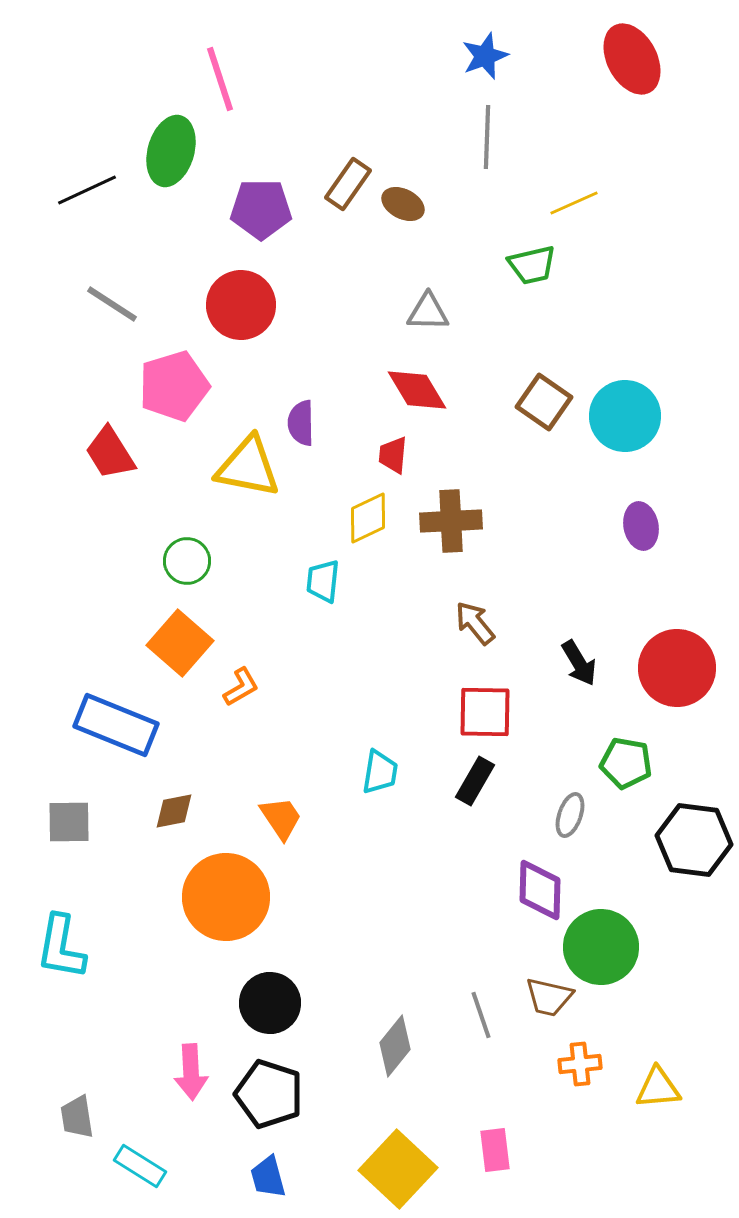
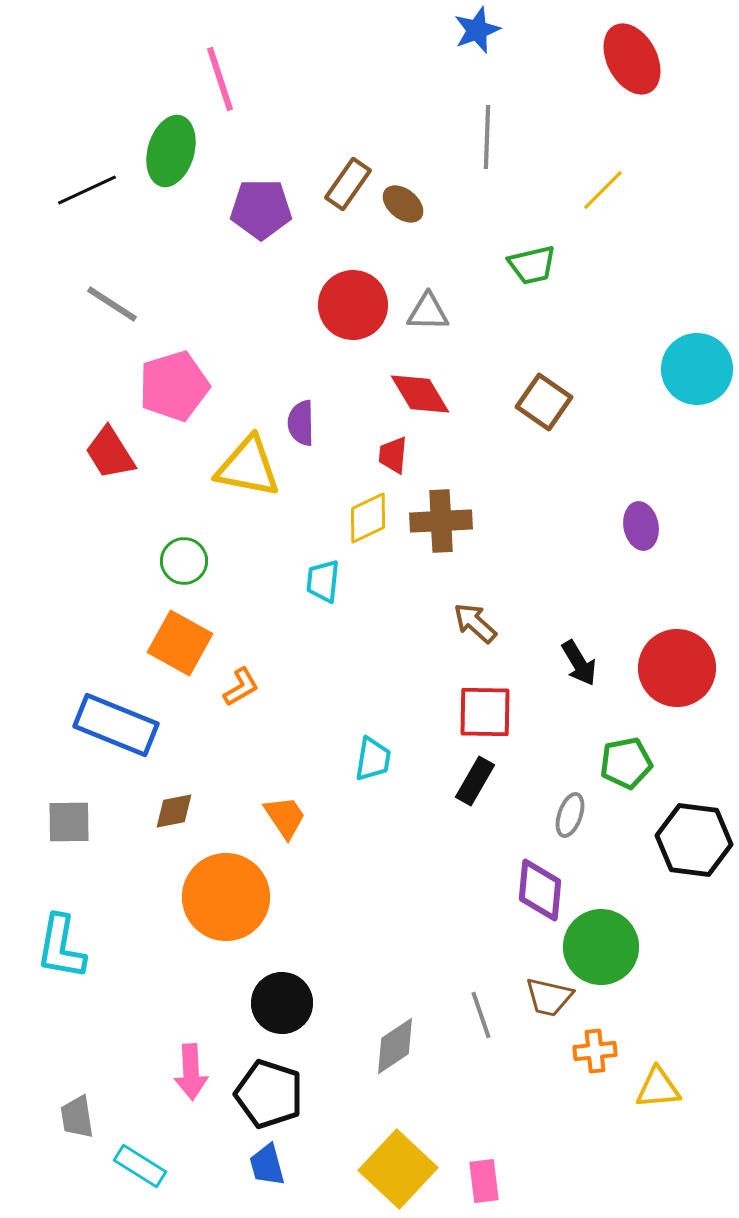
blue star at (485, 56): moved 8 px left, 26 px up
yellow line at (574, 203): moved 29 px right, 13 px up; rotated 21 degrees counterclockwise
brown ellipse at (403, 204): rotated 12 degrees clockwise
red circle at (241, 305): moved 112 px right
red diamond at (417, 390): moved 3 px right, 4 px down
cyan circle at (625, 416): moved 72 px right, 47 px up
brown cross at (451, 521): moved 10 px left
green circle at (187, 561): moved 3 px left
brown arrow at (475, 623): rotated 9 degrees counterclockwise
orange square at (180, 643): rotated 12 degrees counterclockwise
green pentagon at (626, 763): rotated 21 degrees counterclockwise
cyan trapezoid at (380, 772): moved 7 px left, 13 px up
orange trapezoid at (281, 818): moved 4 px right, 1 px up
purple diamond at (540, 890): rotated 4 degrees clockwise
black circle at (270, 1003): moved 12 px right
gray diamond at (395, 1046): rotated 18 degrees clockwise
orange cross at (580, 1064): moved 15 px right, 13 px up
pink rectangle at (495, 1150): moved 11 px left, 31 px down
blue trapezoid at (268, 1177): moved 1 px left, 12 px up
